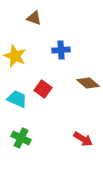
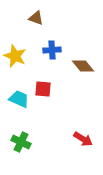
brown triangle: moved 2 px right
blue cross: moved 9 px left
brown diamond: moved 5 px left, 17 px up; rotated 10 degrees clockwise
red square: rotated 30 degrees counterclockwise
cyan trapezoid: moved 2 px right
green cross: moved 4 px down
